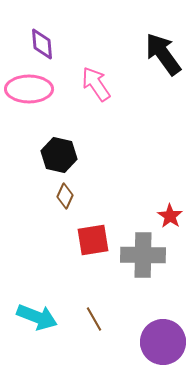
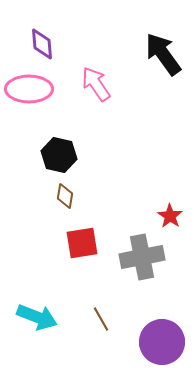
brown diamond: rotated 15 degrees counterclockwise
red square: moved 11 px left, 3 px down
gray cross: moved 1 px left, 2 px down; rotated 12 degrees counterclockwise
brown line: moved 7 px right
purple circle: moved 1 px left
